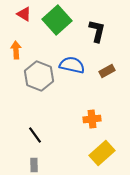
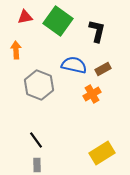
red triangle: moved 1 px right, 3 px down; rotated 42 degrees counterclockwise
green square: moved 1 px right, 1 px down; rotated 12 degrees counterclockwise
blue semicircle: moved 2 px right
brown rectangle: moved 4 px left, 2 px up
gray hexagon: moved 9 px down
orange cross: moved 25 px up; rotated 24 degrees counterclockwise
black line: moved 1 px right, 5 px down
yellow rectangle: rotated 10 degrees clockwise
gray rectangle: moved 3 px right
